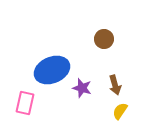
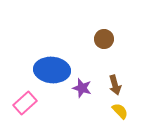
blue ellipse: rotated 28 degrees clockwise
pink rectangle: rotated 35 degrees clockwise
yellow semicircle: rotated 102 degrees clockwise
